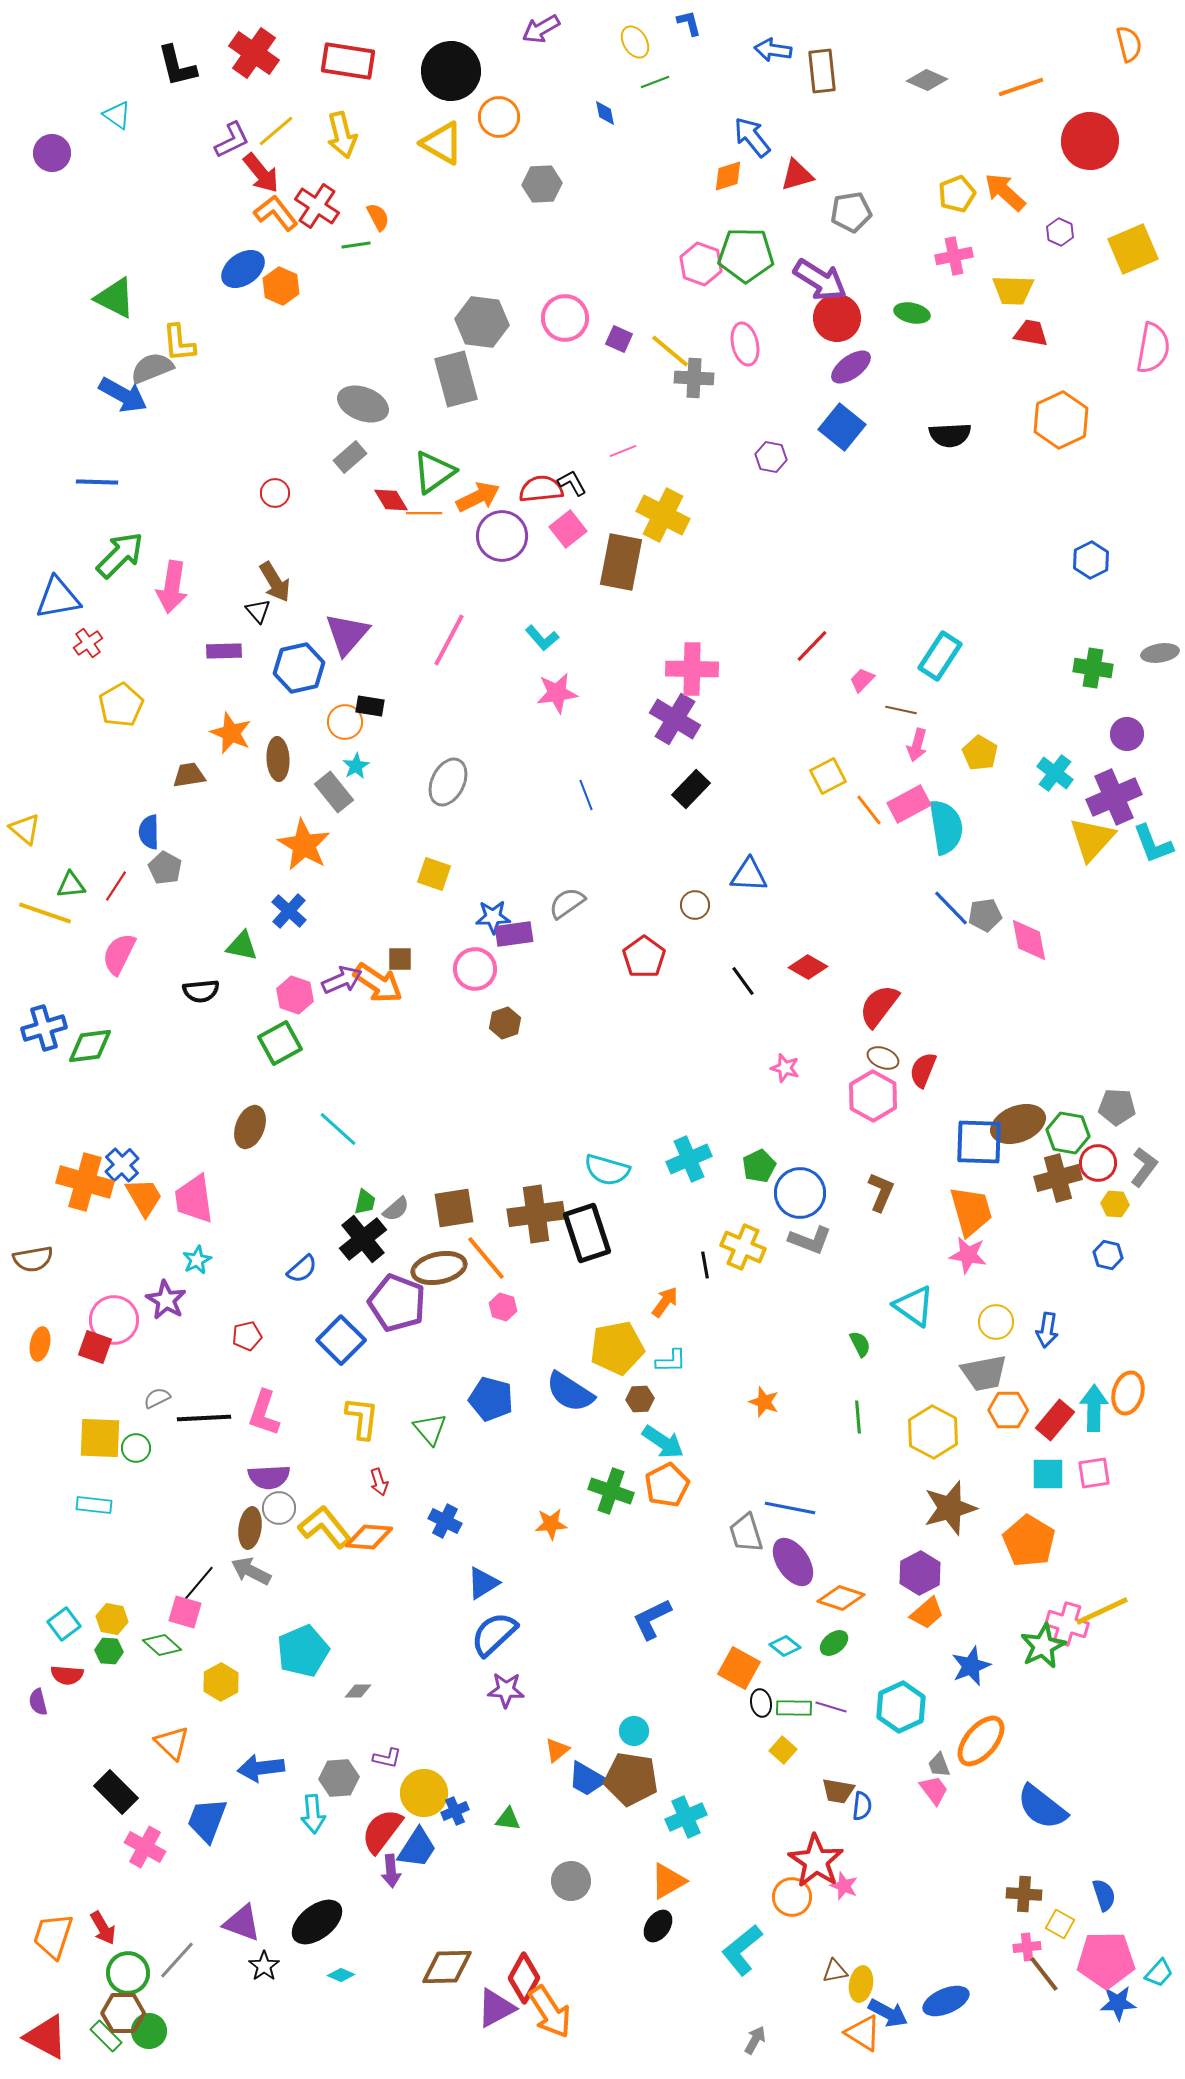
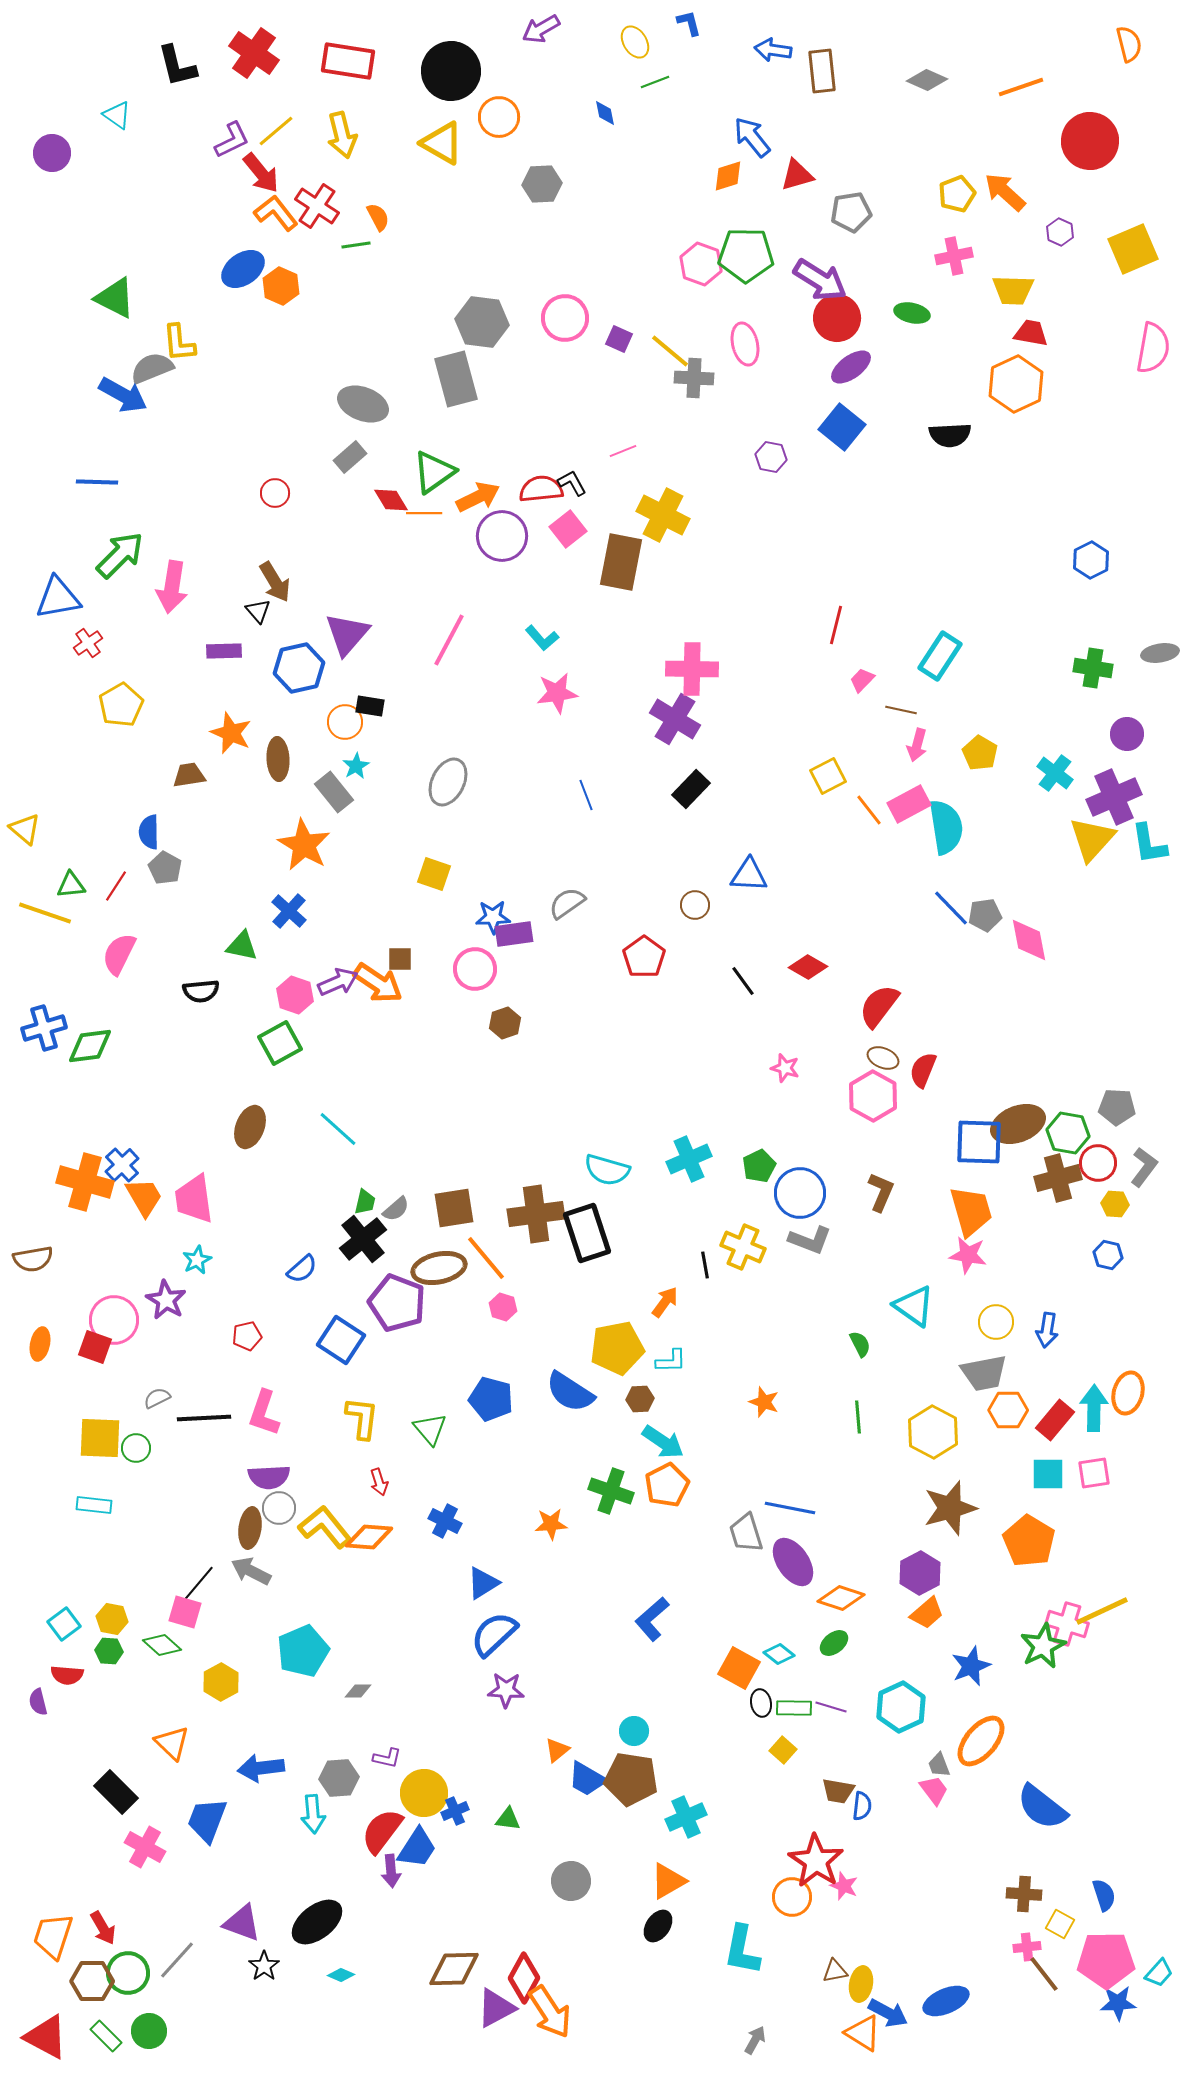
orange hexagon at (1061, 420): moved 45 px left, 36 px up
red line at (812, 646): moved 24 px right, 21 px up; rotated 30 degrees counterclockwise
cyan L-shape at (1153, 844): moved 4 px left; rotated 12 degrees clockwise
purple arrow at (342, 980): moved 4 px left, 2 px down
blue square at (341, 1340): rotated 12 degrees counterclockwise
blue L-shape at (652, 1619): rotated 15 degrees counterclockwise
cyan diamond at (785, 1646): moved 6 px left, 8 px down
cyan L-shape at (742, 1950): rotated 40 degrees counterclockwise
brown diamond at (447, 1967): moved 7 px right, 2 px down
brown hexagon at (123, 2013): moved 31 px left, 32 px up
